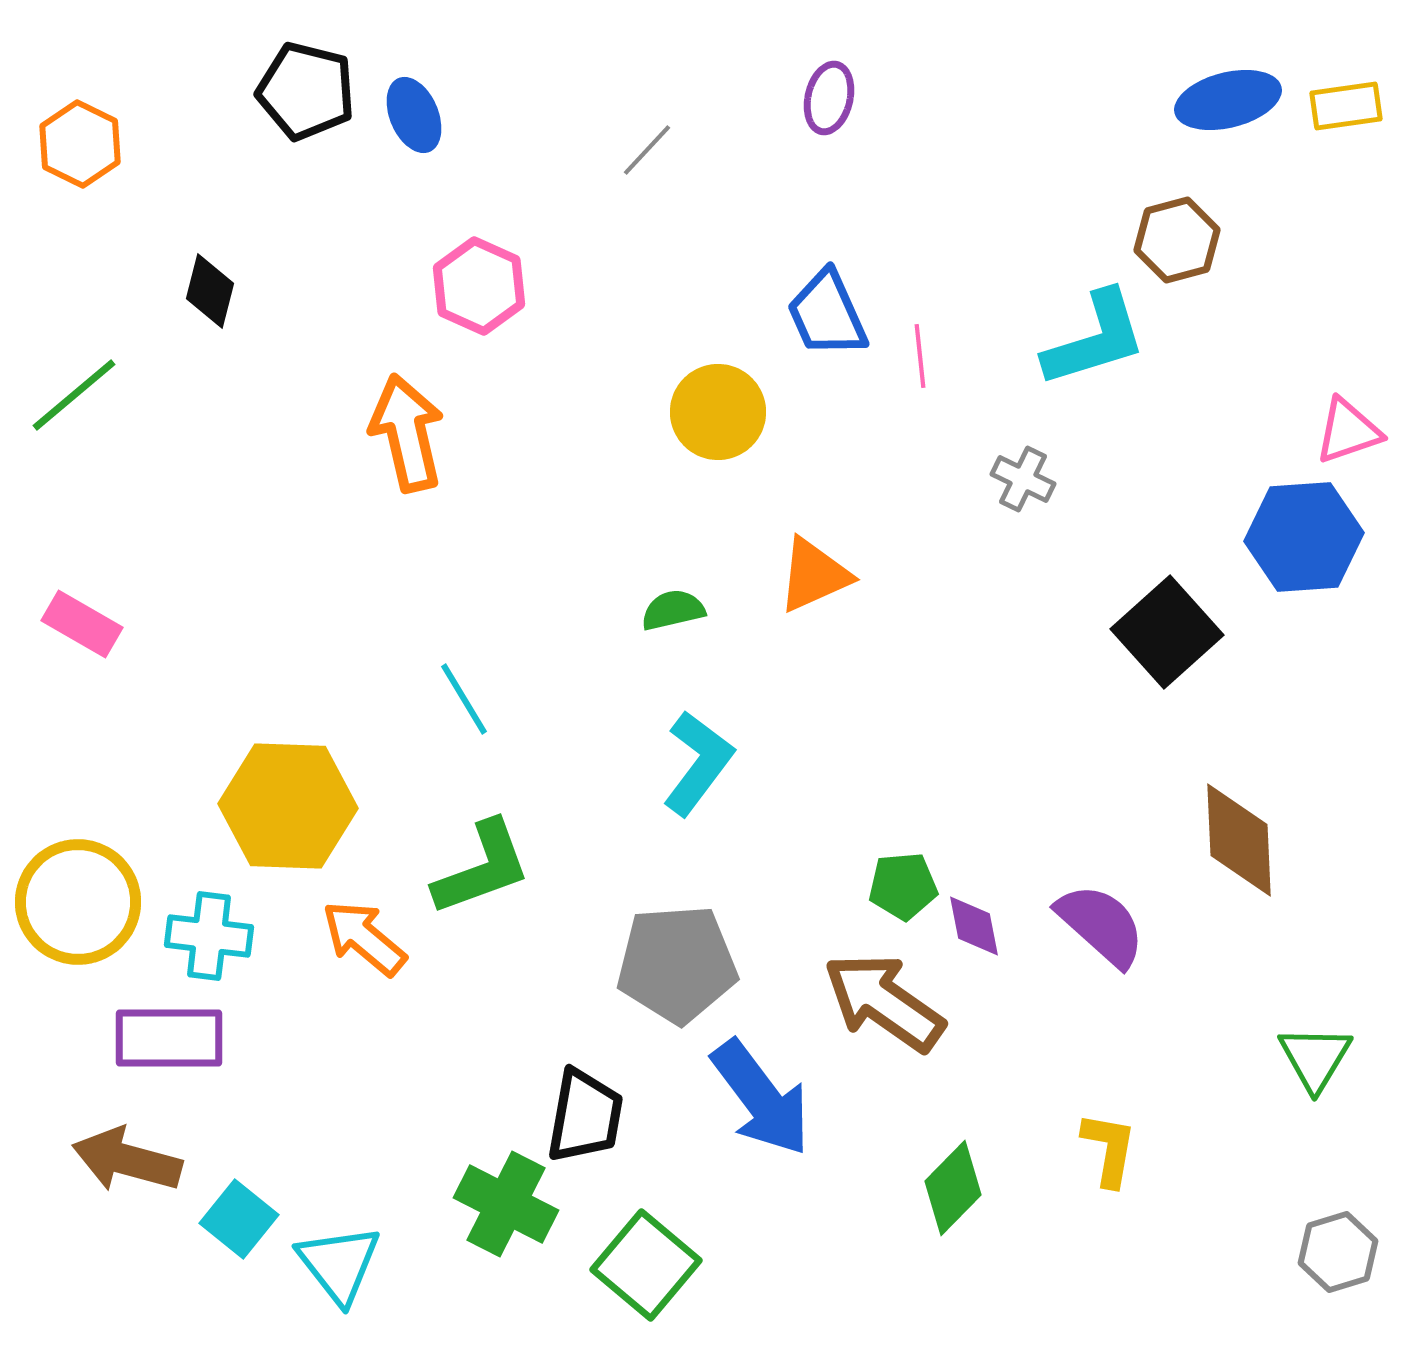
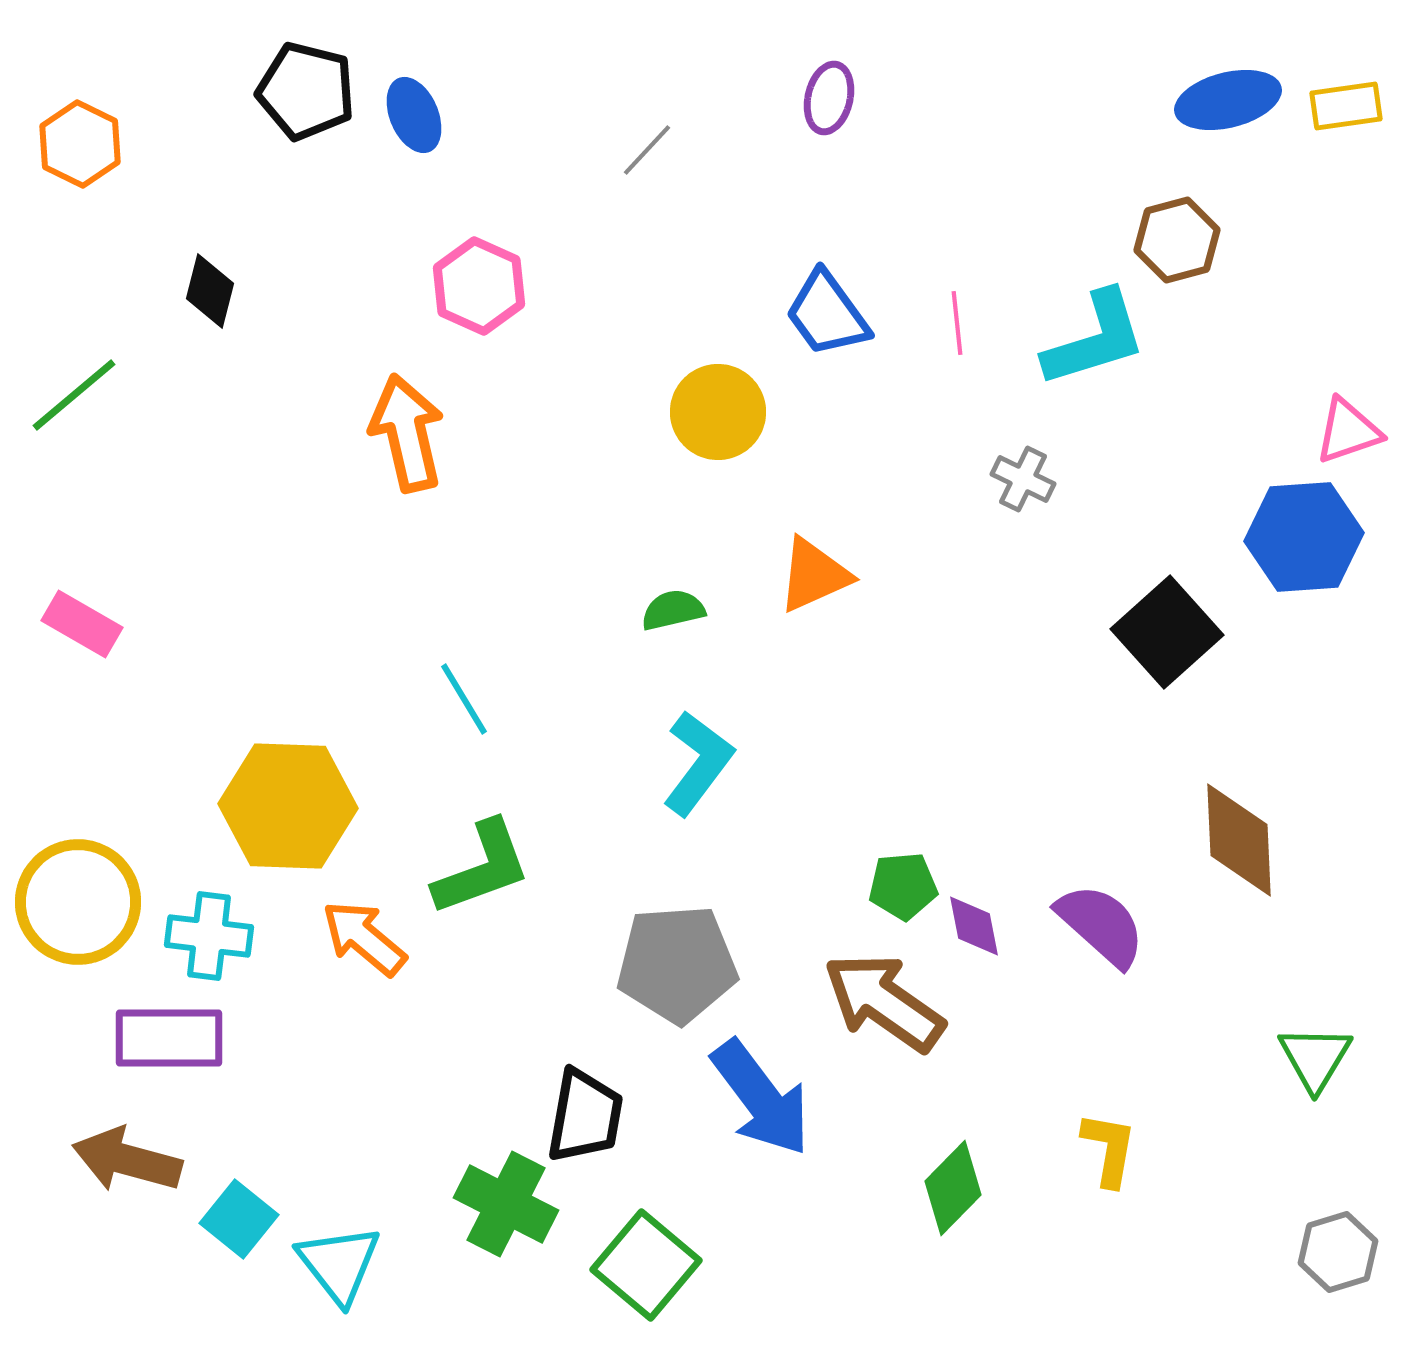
blue trapezoid at (827, 314): rotated 12 degrees counterclockwise
pink line at (920, 356): moved 37 px right, 33 px up
